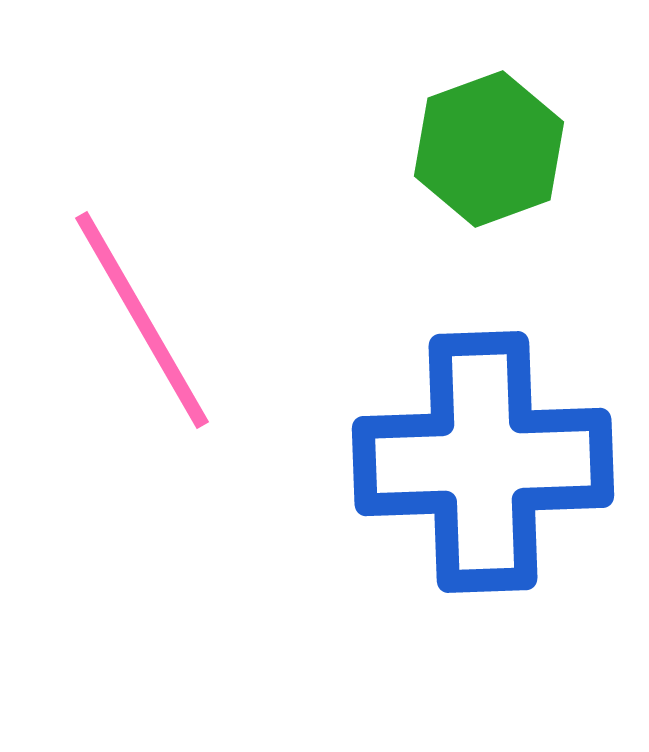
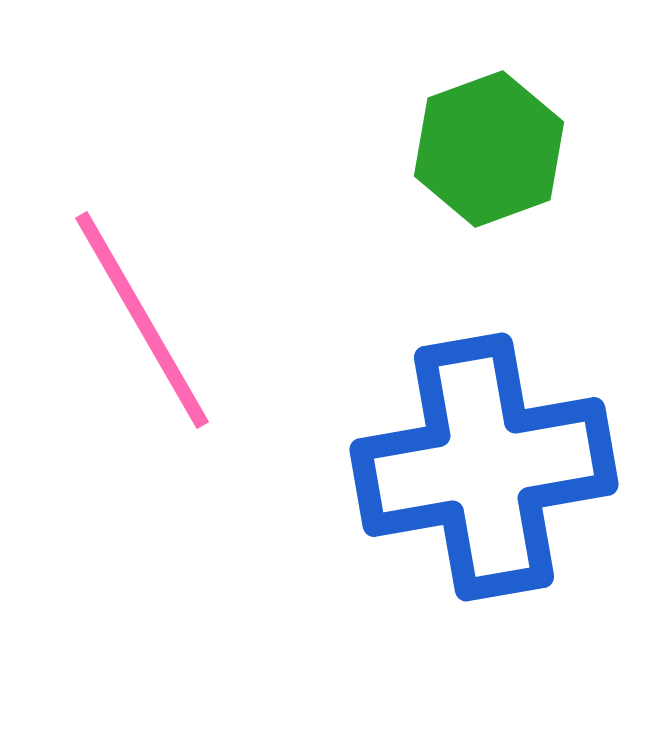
blue cross: moved 1 px right, 5 px down; rotated 8 degrees counterclockwise
